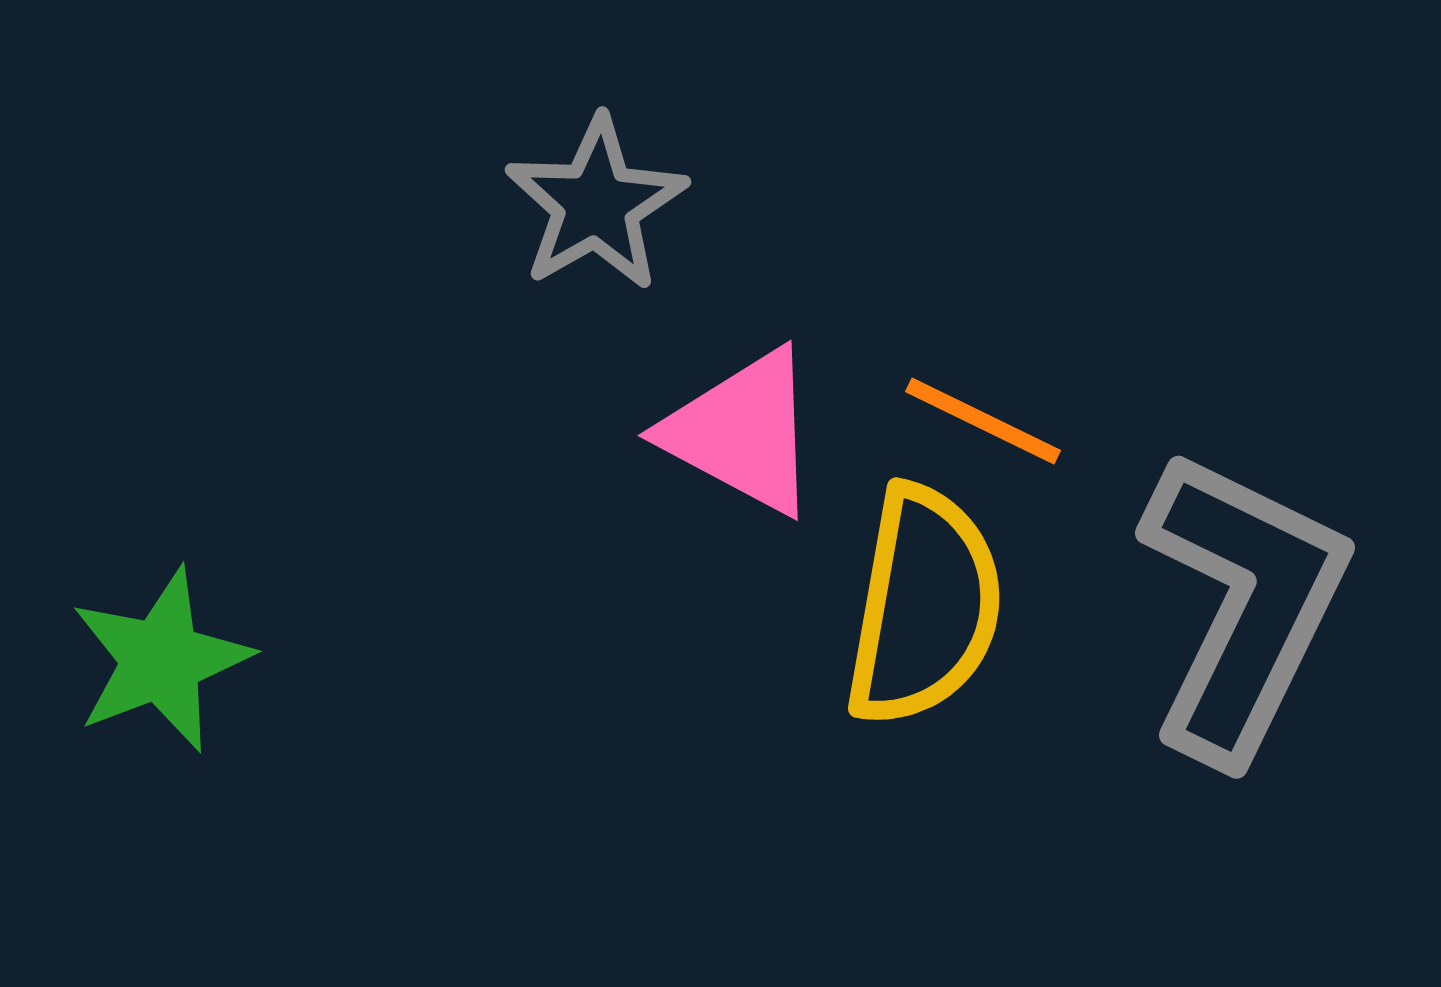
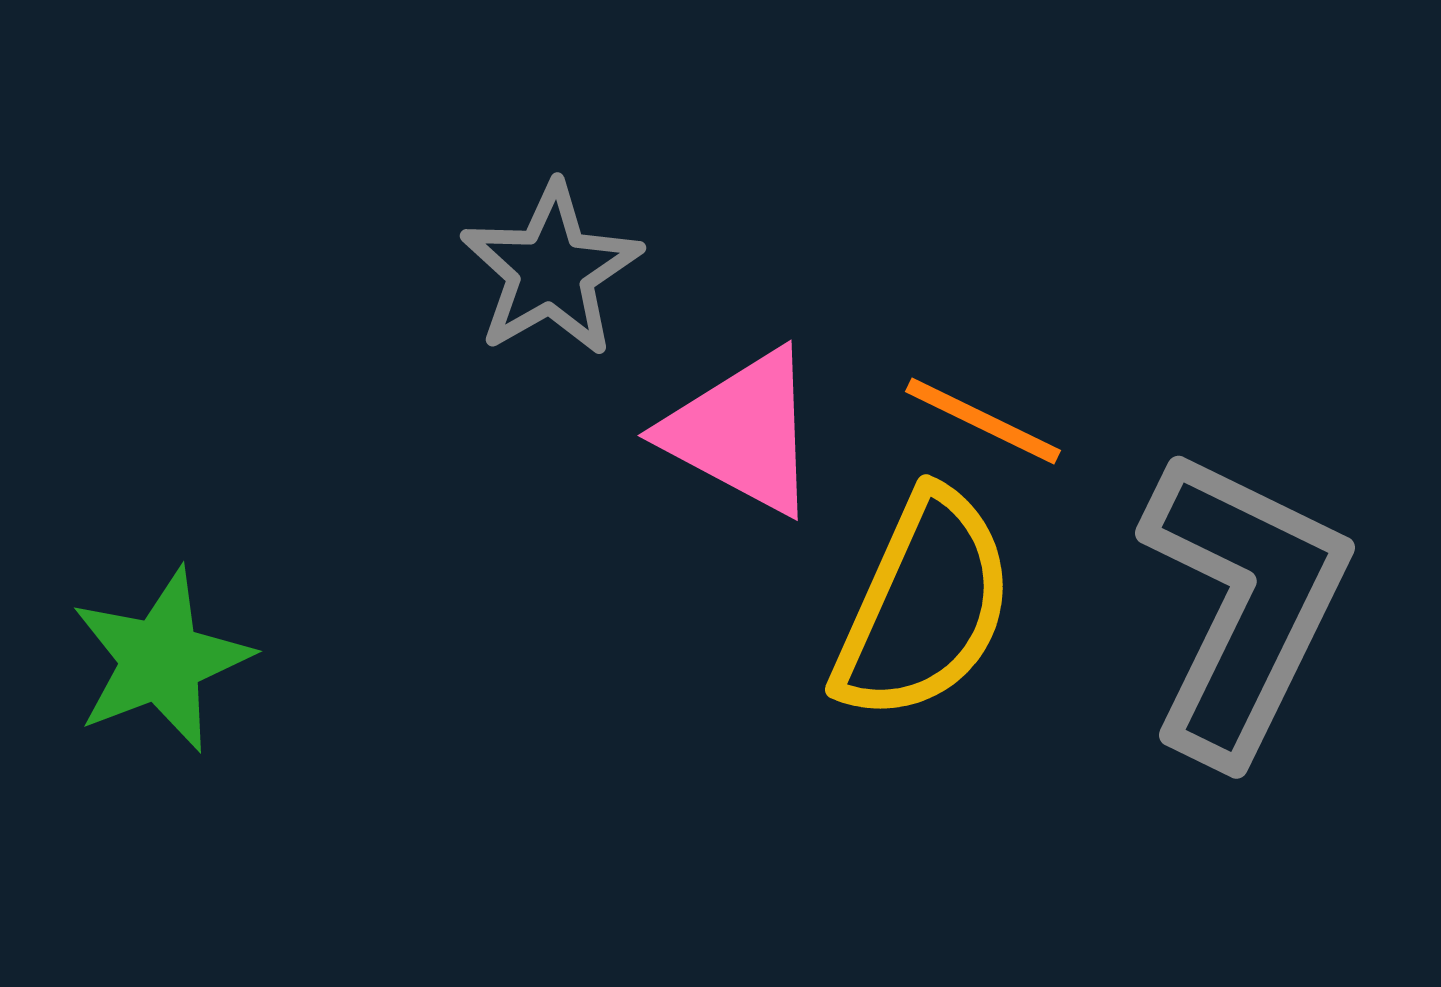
gray star: moved 45 px left, 66 px down
yellow semicircle: rotated 14 degrees clockwise
